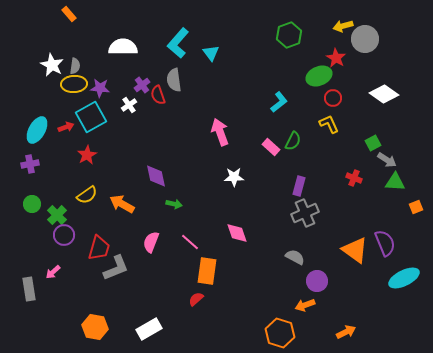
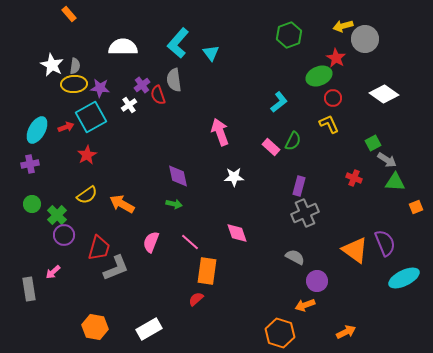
purple diamond at (156, 176): moved 22 px right
